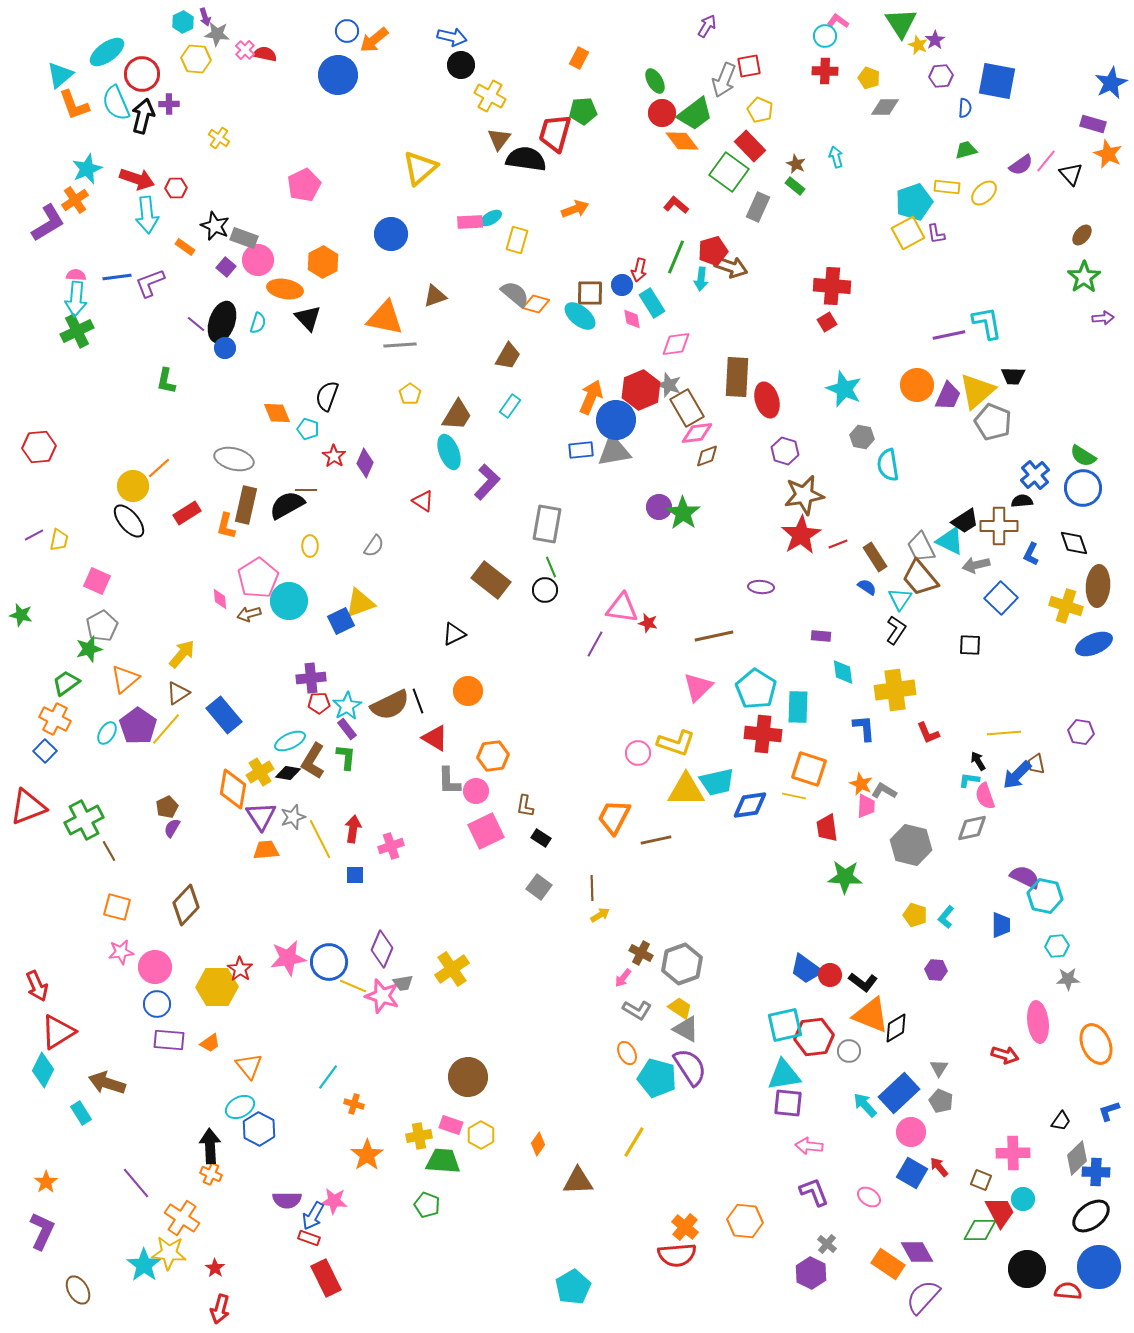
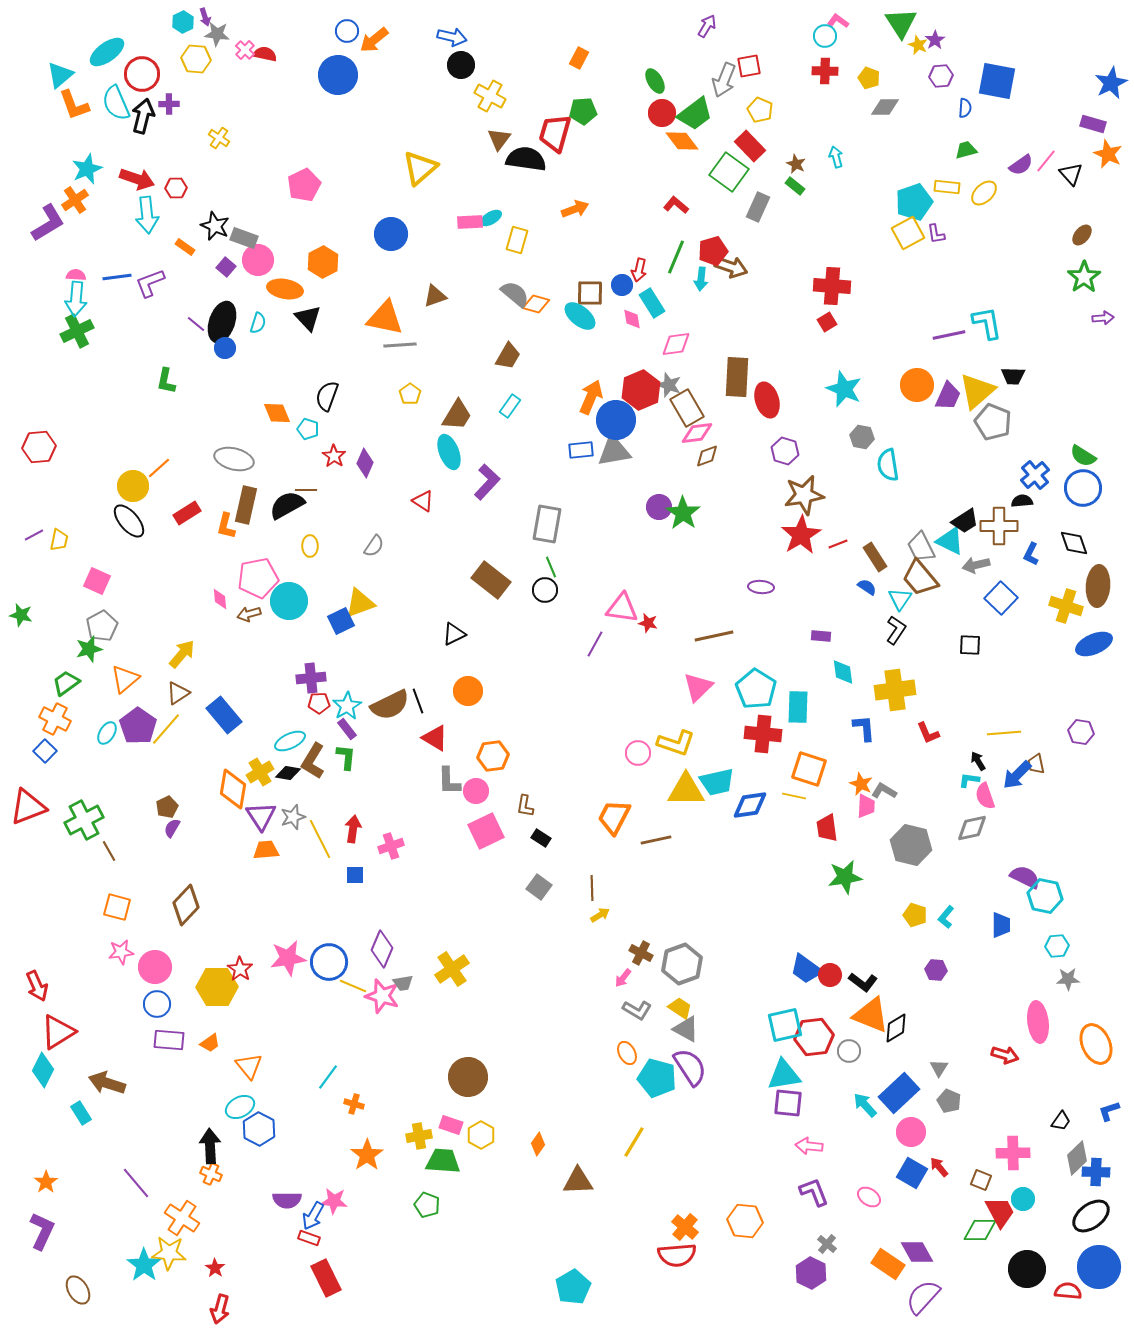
pink pentagon at (258, 578): rotated 21 degrees clockwise
green star at (845, 877): rotated 12 degrees counterclockwise
gray pentagon at (941, 1101): moved 8 px right
